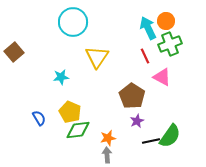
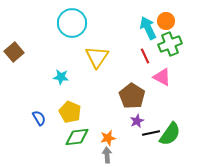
cyan circle: moved 1 px left, 1 px down
cyan star: rotated 14 degrees clockwise
green diamond: moved 1 px left, 7 px down
green semicircle: moved 2 px up
black line: moved 8 px up
